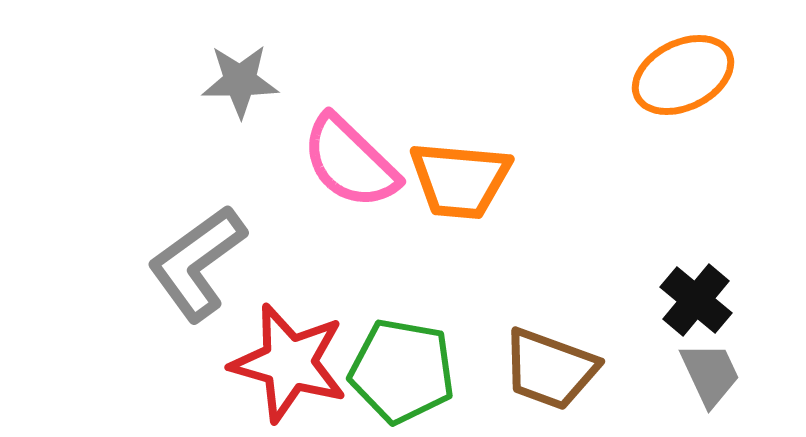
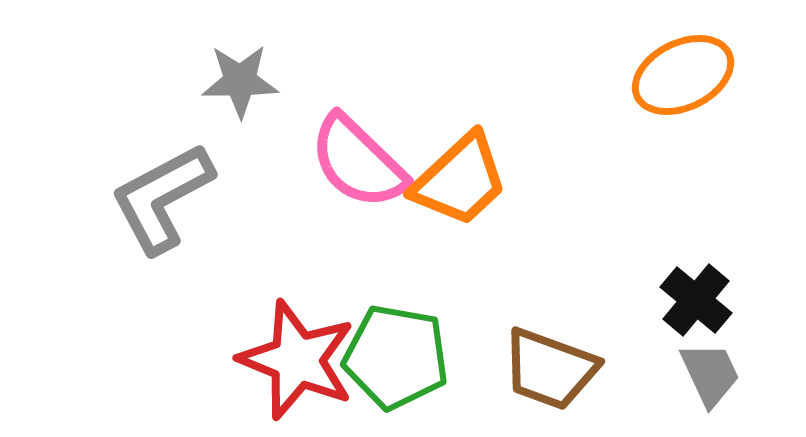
pink semicircle: moved 8 px right
orange trapezoid: rotated 48 degrees counterclockwise
gray L-shape: moved 35 px left, 65 px up; rotated 8 degrees clockwise
red star: moved 8 px right, 3 px up; rotated 6 degrees clockwise
green pentagon: moved 6 px left, 14 px up
